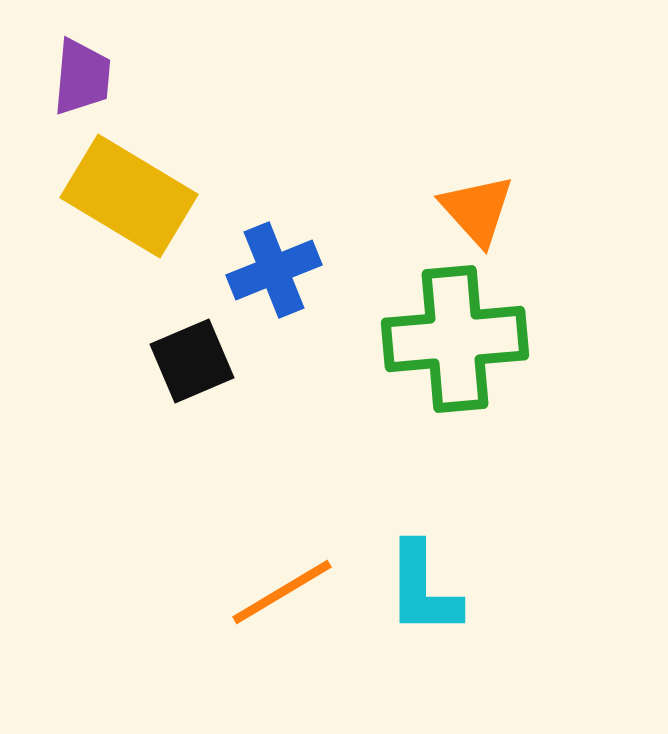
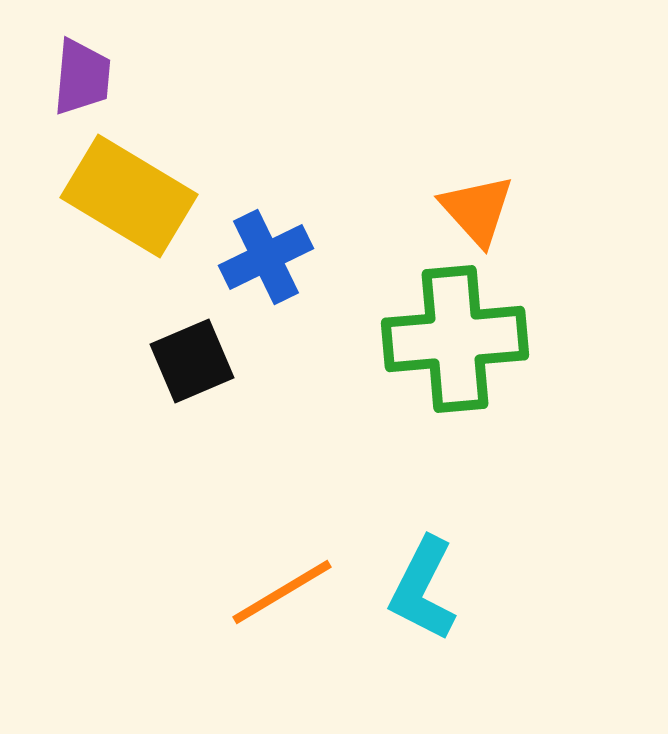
blue cross: moved 8 px left, 13 px up; rotated 4 degrees counterclockwise
cyan L-shape: rotated 27 degrees clockwise
